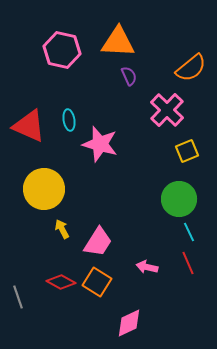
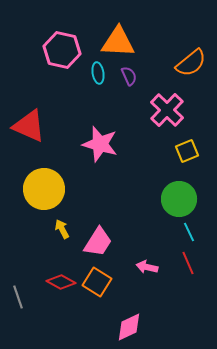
orange semicircle: moved 5 px up
cyan ellipse: moved 29 px right, 47 px up
pink diamond: moved 4 px down
